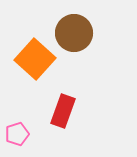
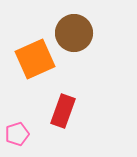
orange square: rotated 24 degrees clockwise
